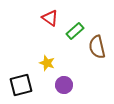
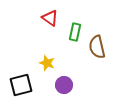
green rectangle: moved 1 px down; rotated 36 degrees counterclockwise
